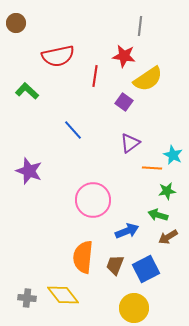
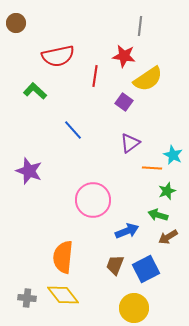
green L-shape: moved 8 px right
green star: rotated 12 degrees counterclockwise
orange semicircle: moved 20 px left
